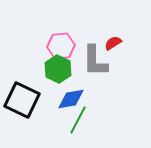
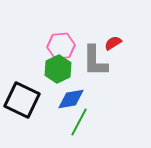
green hexagon: rotated 8 degrees clockwise
green line: moved 1 px right, 2 px down
